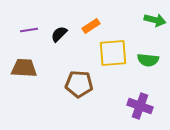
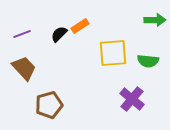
green arrow: rotated 15 degrees counterclockwise
orange rectangle: moved 11 px left
purple line: moved 7 px left, 4 px down; rotated 12 degrees counterclockwise
green semicircle: moved 1 px down
brown trapezoid: rotated 44 degrees clockwise
brown pentagon: moved 30 px left, 21 px down; rotated 20 degrees counterclockwise
purple cross: moved 8 px left, 7 px up; rotated 20 degrees clockwise
